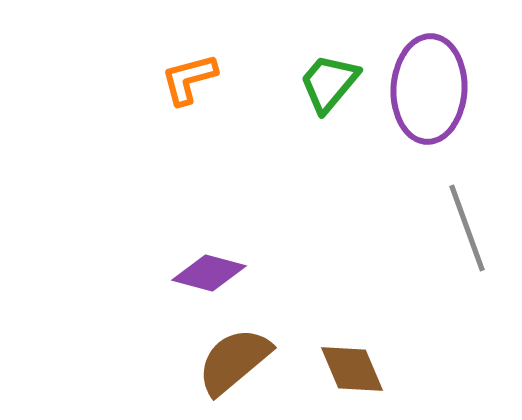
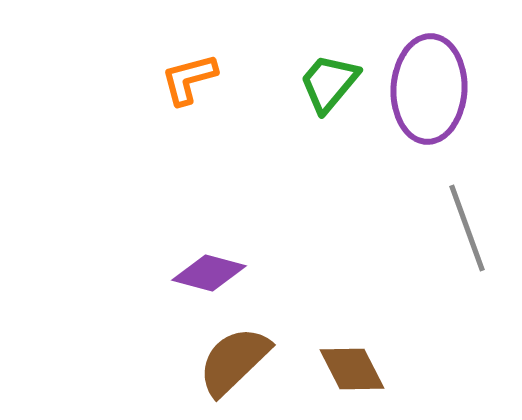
brown semicircle: rotated 4 degrees counterclockwise
brown diamond: rotated 4 degrees counterclockwise
